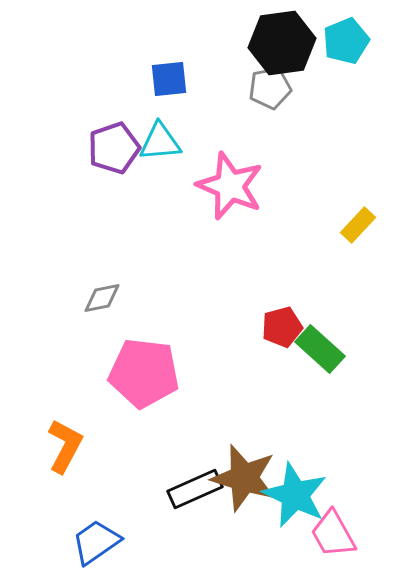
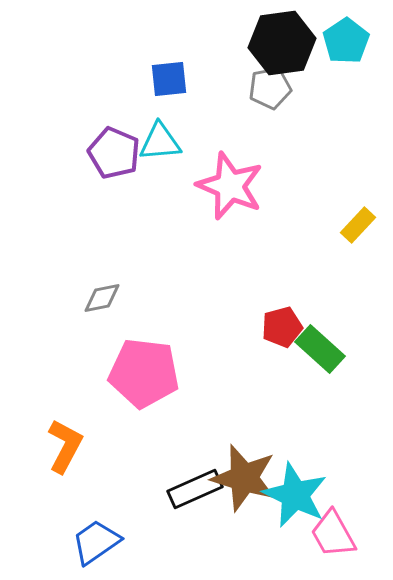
cyan pentagon: rotated 12 degrees counterclockwise
purple pentagon: moved 5 px down; rotated 30 degrees counterclockwise
